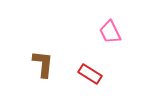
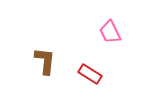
brown L-shape: moved 2 px right, 3 px up
